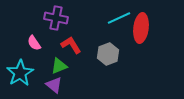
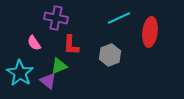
red ellipse: moved 9 px right, 4 px down
red L-shape: rotated 145 degrees counterclockwise
gray hexagon: moved 2 px right, 1 px down
cyan star: rotated 8 degrees counterclockwise
purple triangle: moved 6 px left, 4 px up
